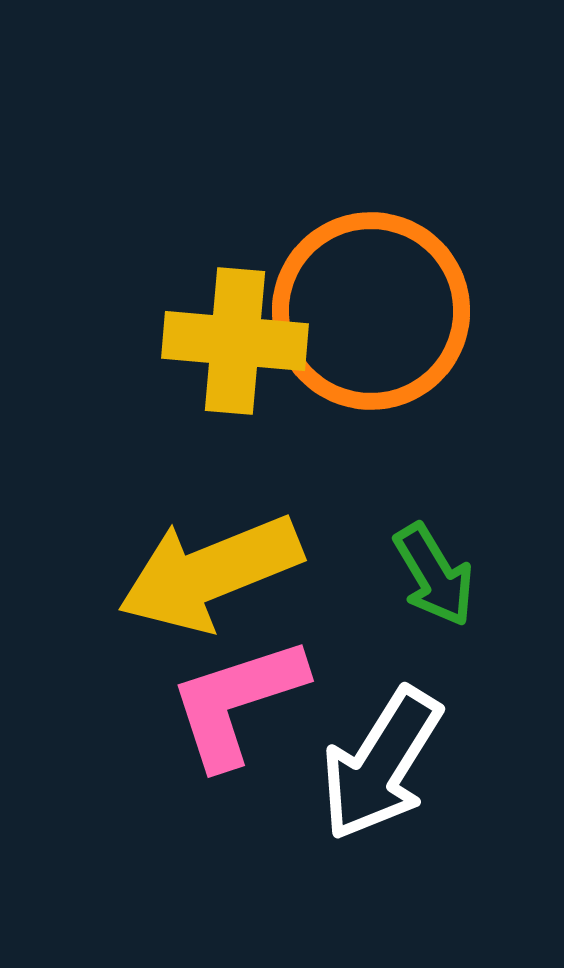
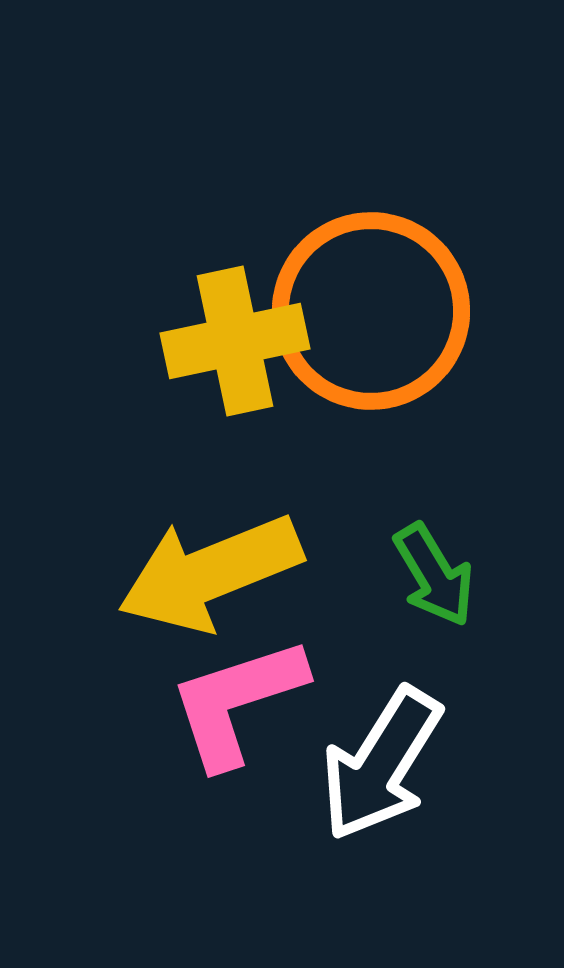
yellow cross: rotated 17 degrees counterclockwise
